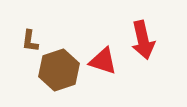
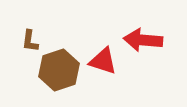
red arrow: rotated 108 degrees clockwise
